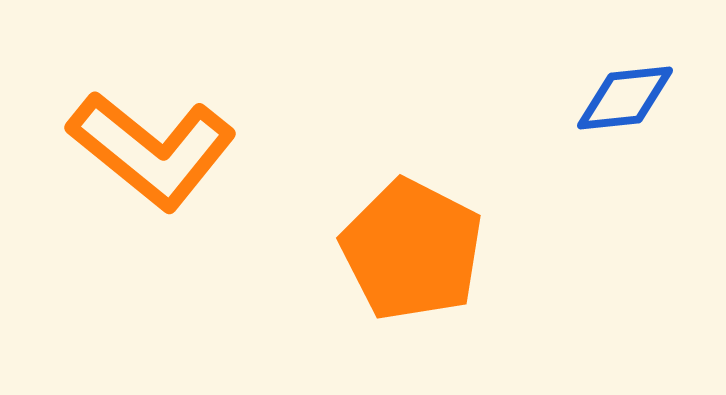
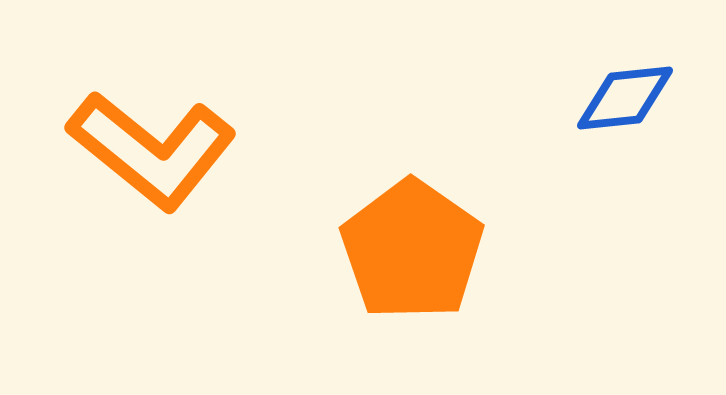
orange pentagon: rotated 8 degrees clockwise
